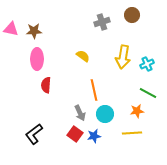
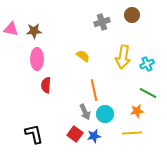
gray arrow: moved 5 px right, 1 px up
black L-shape: rotated 115 degrees clockwise
